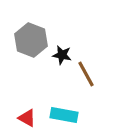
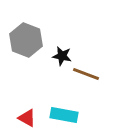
gray hexagon: moved 5 px left
black star: moved 1 px down
brown line: rotated 40 degrees counterclockwise
